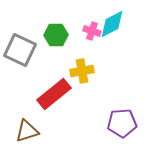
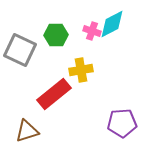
yellow cross: moved 1 px left, 1 px up
